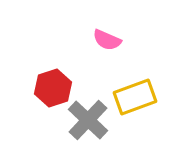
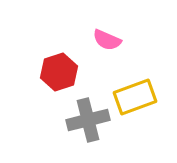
red hexagon: moved 6 px right, 16 px up
gray cross: rotated 33 degrees clockwise
